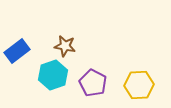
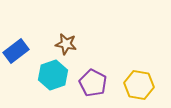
brown star: moved 1 px right, 2 px up
blue rectangle: moved 1 px left
yellow hexagon: rotated 12 degrees clockwise
